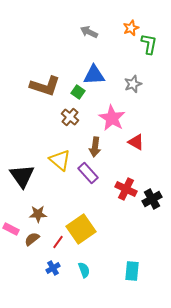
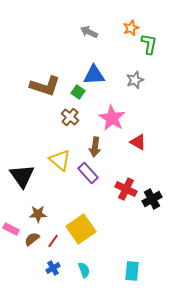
gray star: moved 2 px right, 4 px up
red triangle: moved 2 px right
red line: moved 5 px left, 1 px up
